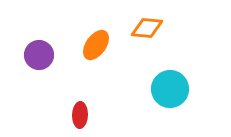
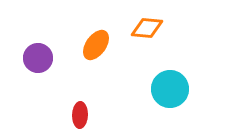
purple circle: moved 1 px left, 3 px down
